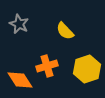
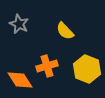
yellow hexagon: rotated 20 degrees counterclockwise
